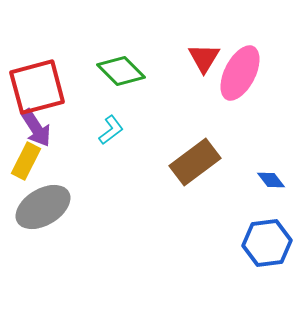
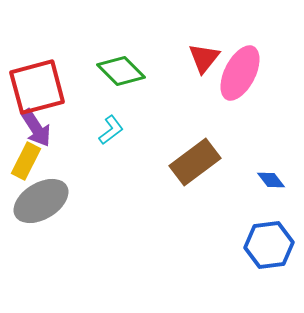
red triangle: rotated 8 degrees clockwise
gray ellipse: moved 2 px left, 6 px up
blue hexagon: moved 2 px right, 2 px down
